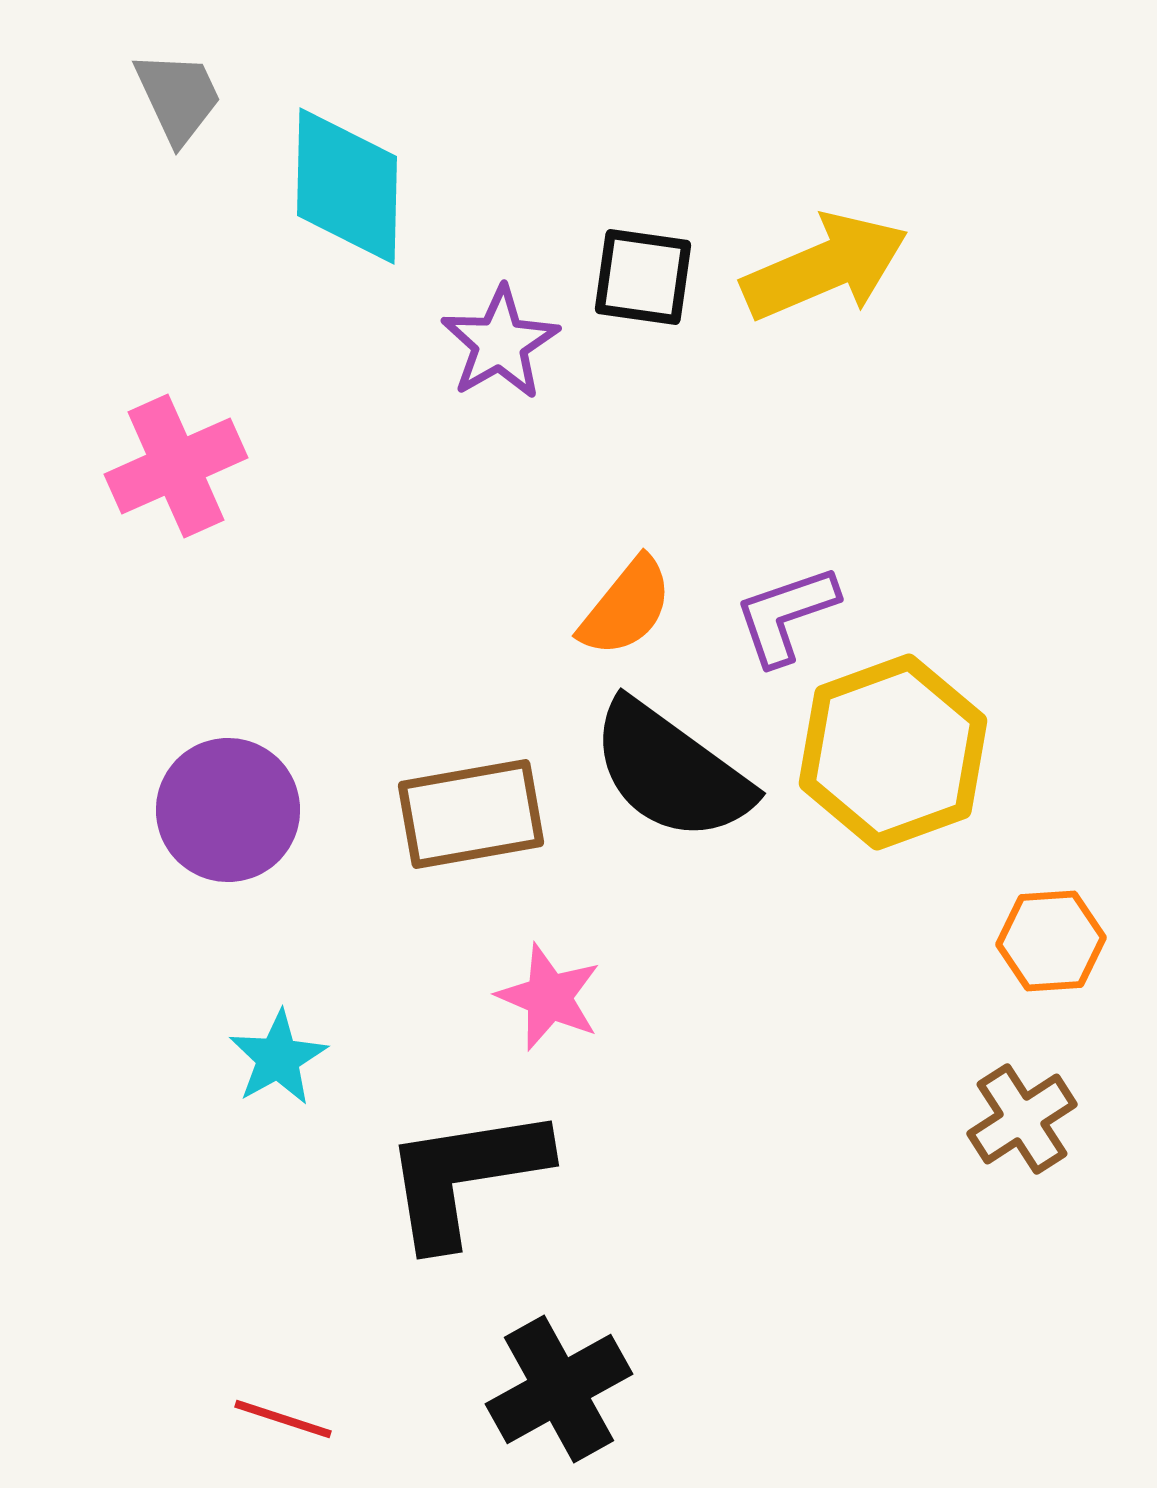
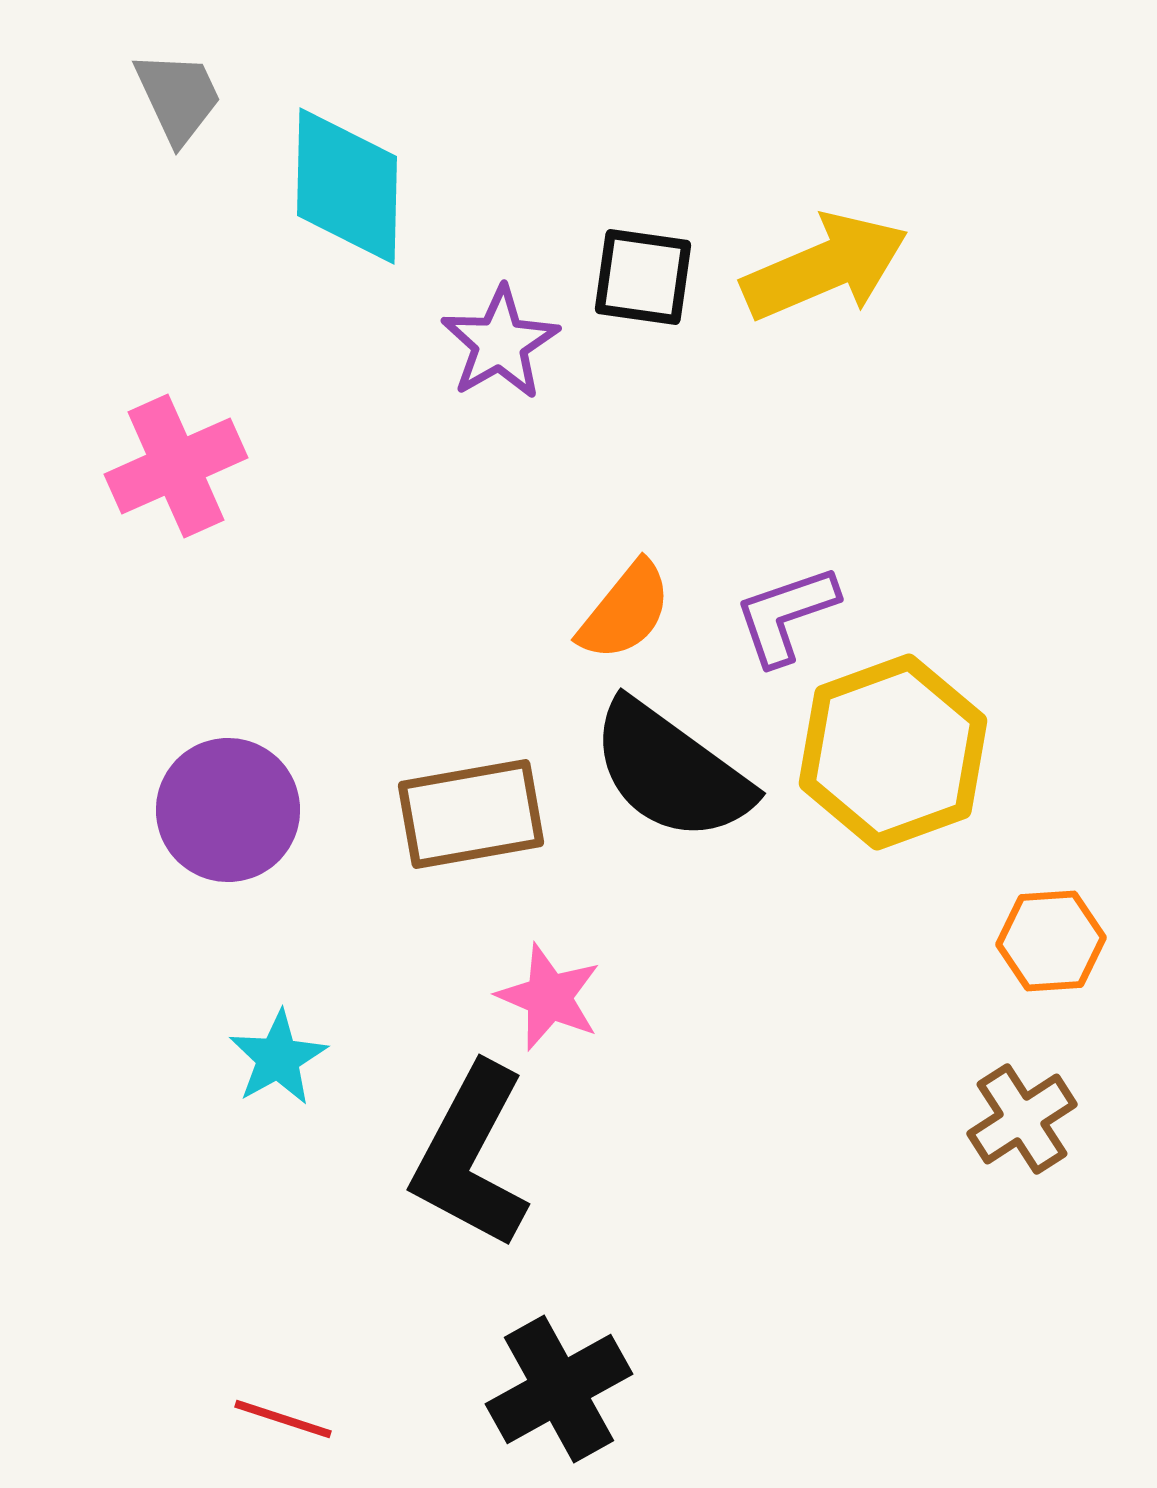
orange semicircle: moved 1 px left, 4 px down
black L-shape: moved 6 px right, 20 px up; rotated 53 degrees counterclockwise
